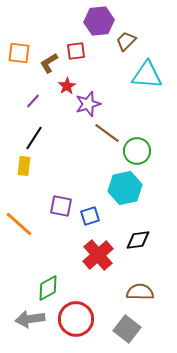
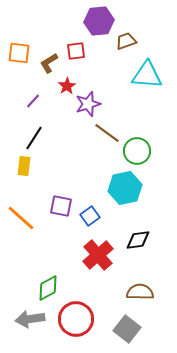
brown trapezoid: rotated 25 degrees clockwise
blue square: rotated 18 degrees counterclockwise
orange line: moved 2 px right, 6 px up
